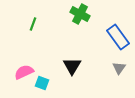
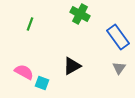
green line: moved 3 px left
black triangle: rotated 30 degrees clockwise
pink semicircle: rotated 54 degrees clockwise
